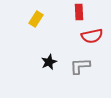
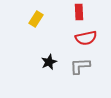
red semicircle: moved 6 px left, 2 px down
